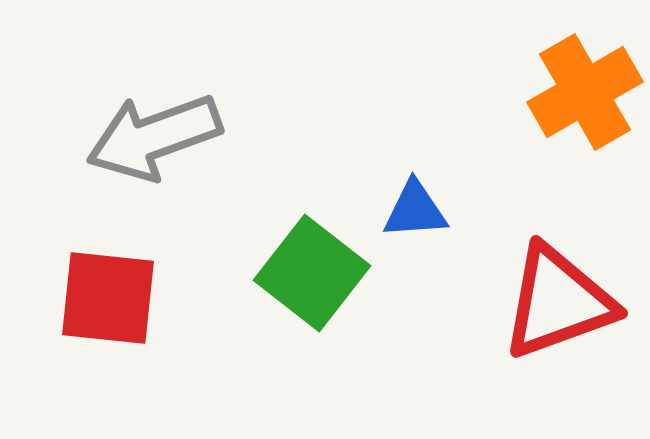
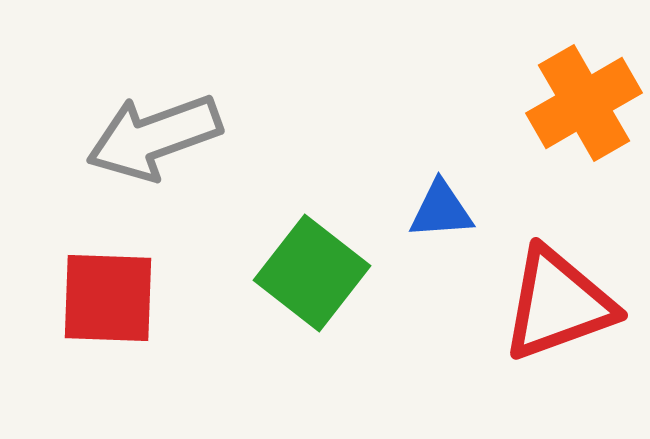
orange cross: moved 1 px left, 11 px down
blue triangle: moved 26 px right
red square: rotated 4 degrees counterclockwise
red triangle: moved 2 px down
